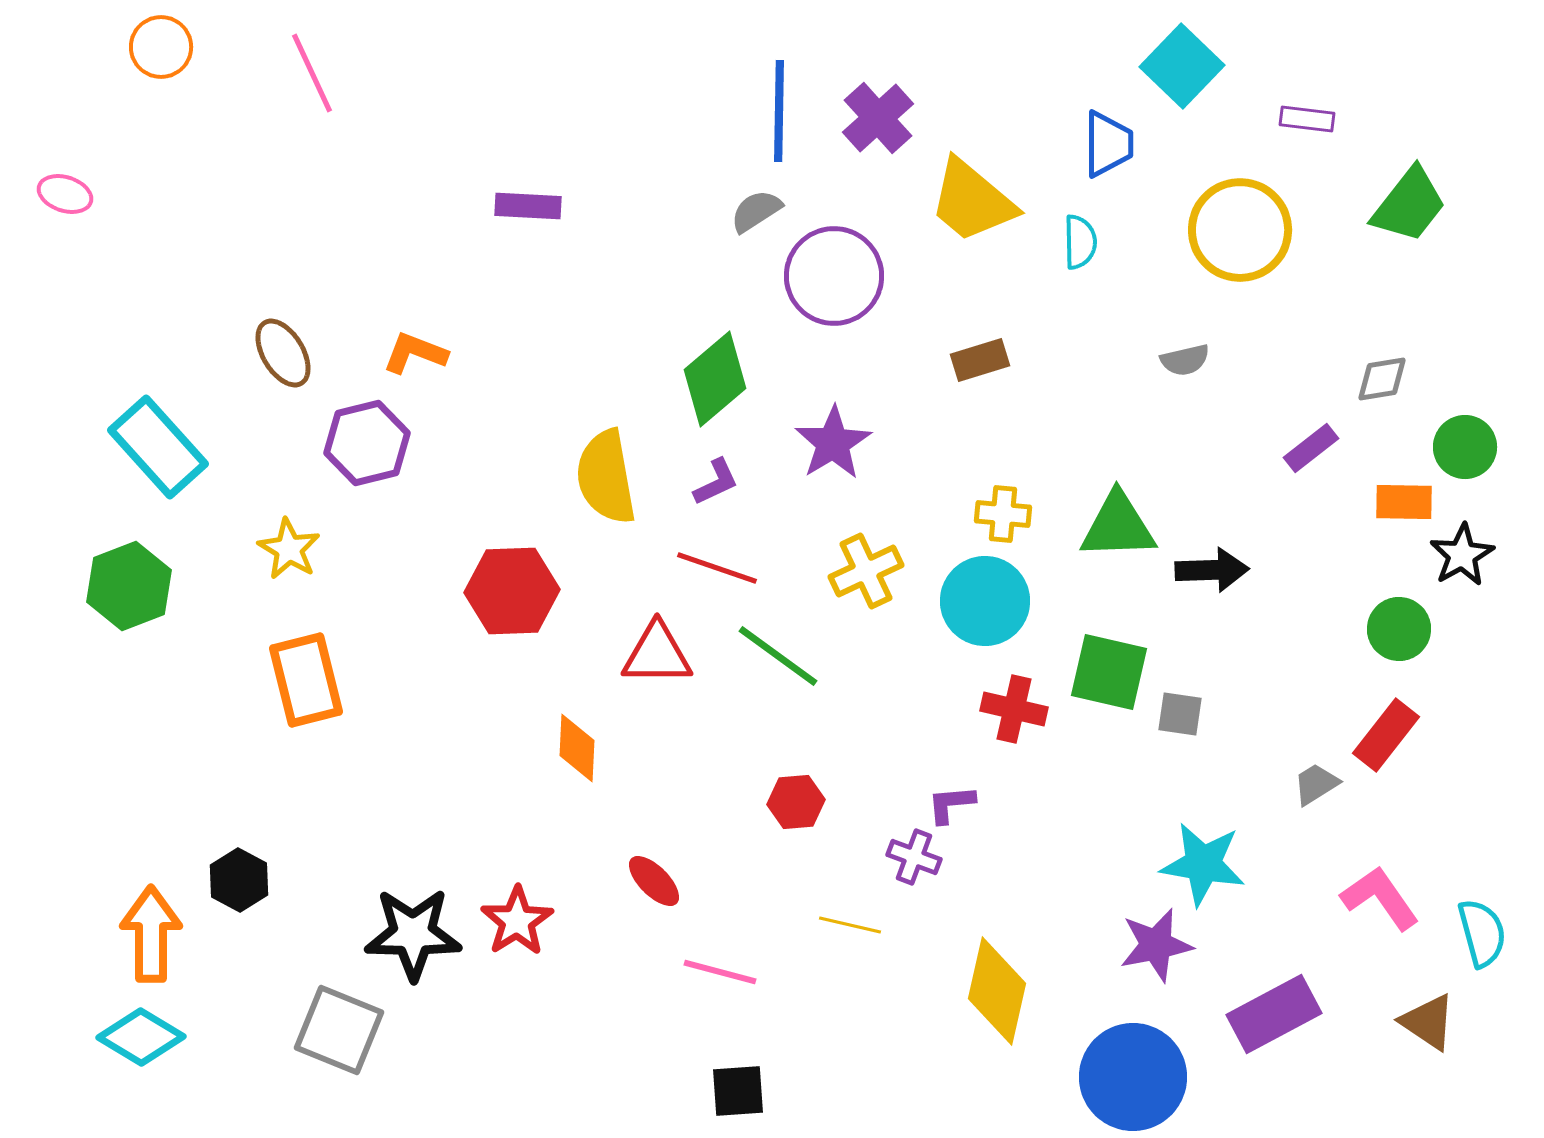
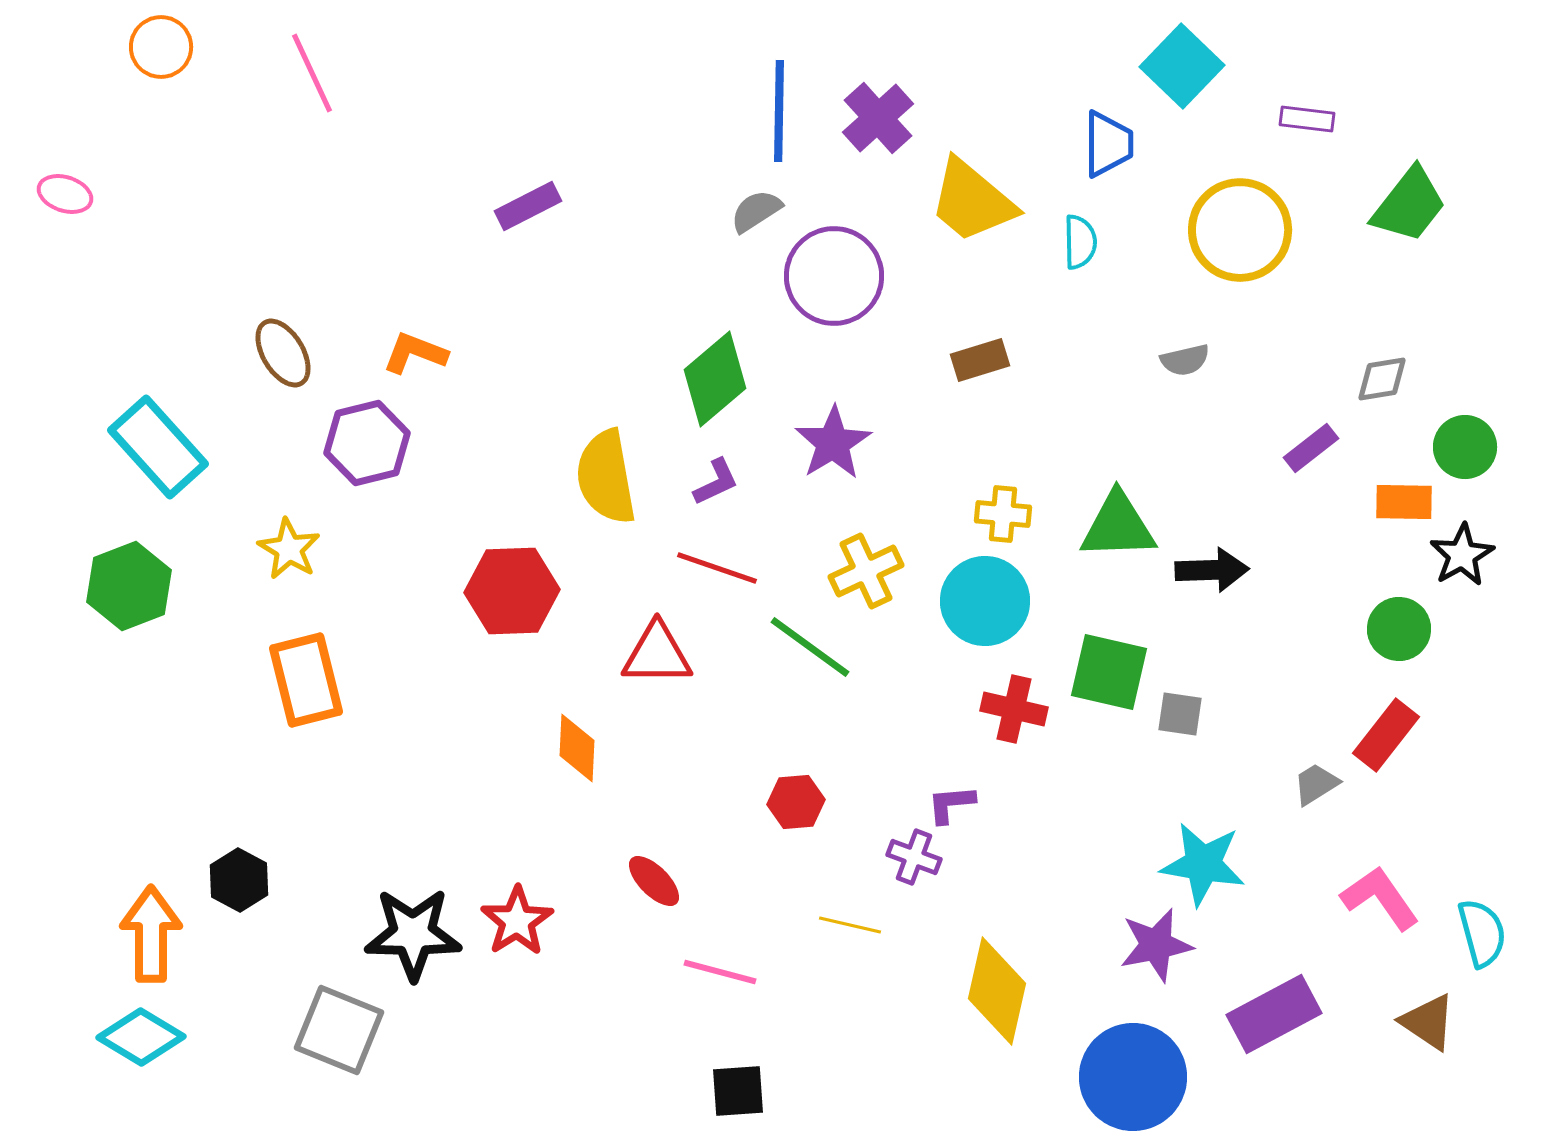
purple rectangle at (528, 206): rotated 30 degrees counterclockwise
green line at (778, 656): moved 32 px right, 9 px up
